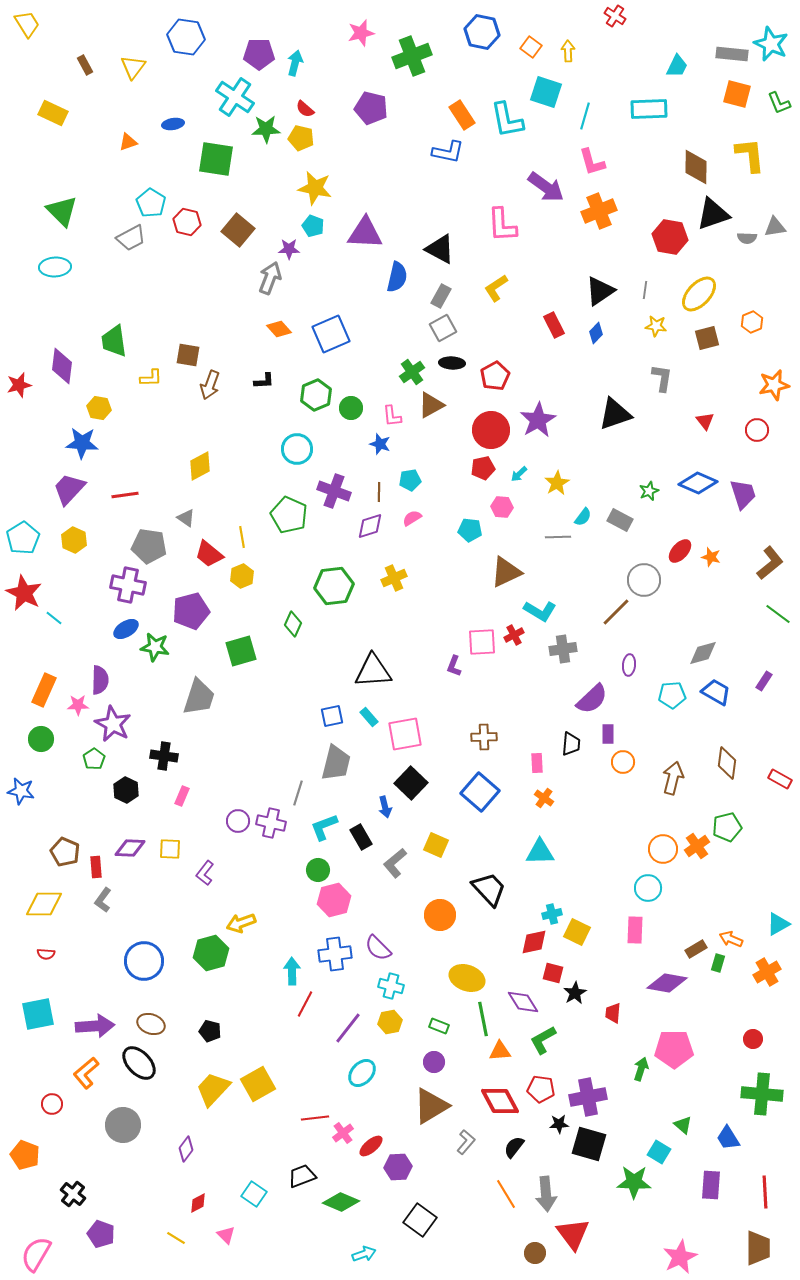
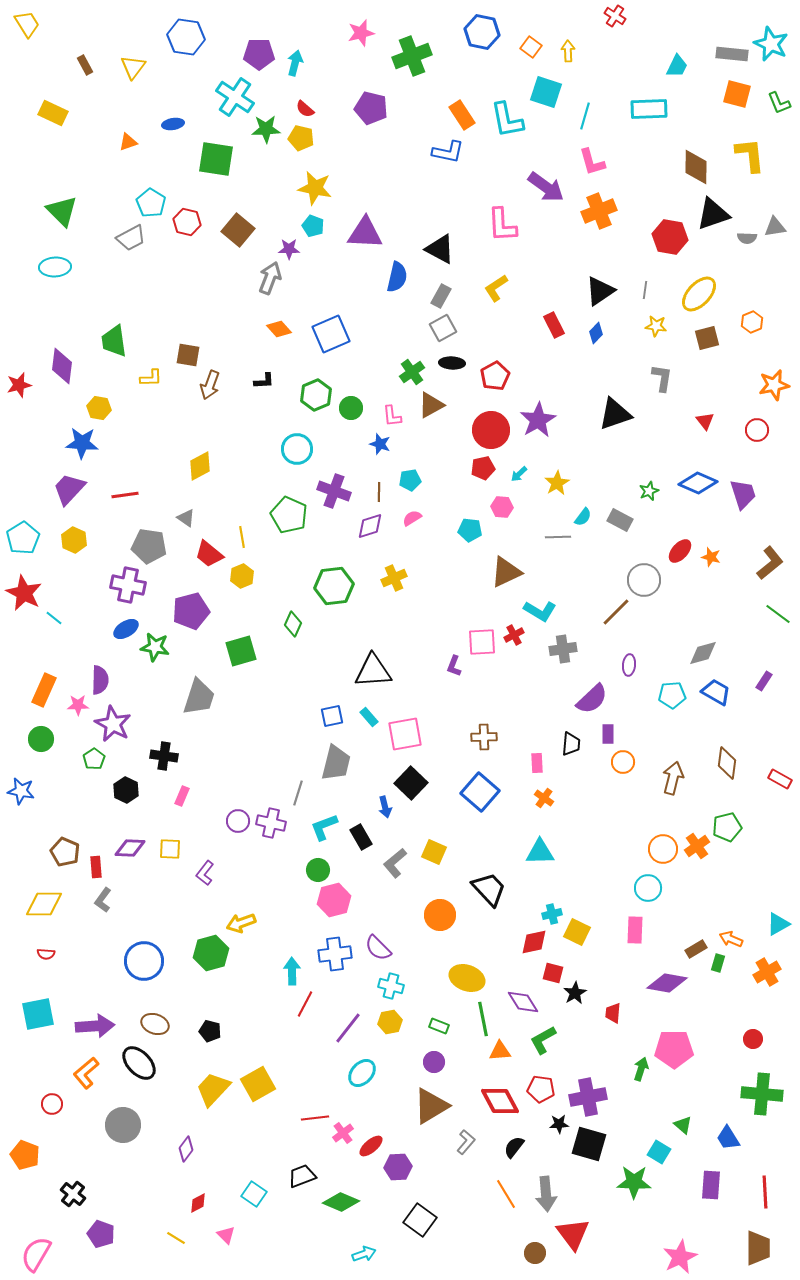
yellow square at (436, 845): moved 2 px left, 7 px down
brown ellipse at (151, 1024): moved 4 px right
